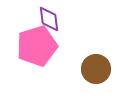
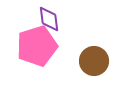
brown circle: moved 2 px left, 8 px up
